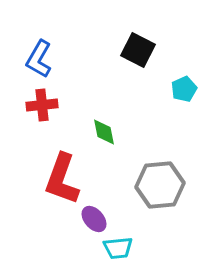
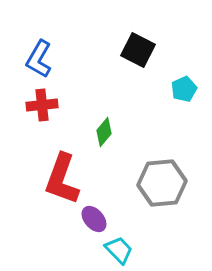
green diamond: rotated 52 degrees clockwise
gray hexagon: moved 2 px right, 2 px up
cyan trapezoid: moved 1 px right, 2 px down; rotated 128 degrees counterclockwise
